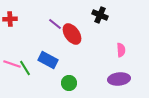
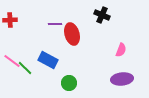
black cross: moved 2 px right
red cross: moved 1 px down
purple line: rotated 40 degrees counterclockwise
red ellipse: rotated 20 degrees clockwise
pink semicircle: rotated 24 degrees clockwise
pink line: moved 3 px up; rotated 18 degrees clockwise
green line: rotated 14 degrees counterclockwise
purple ellipse: moved 3 px right
